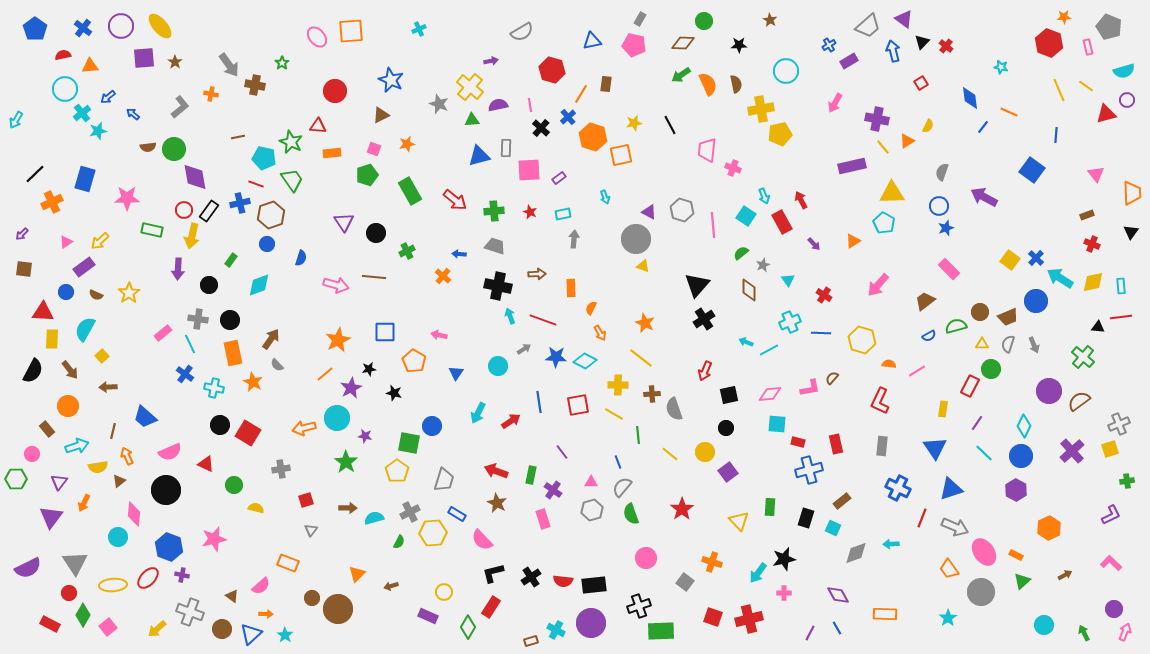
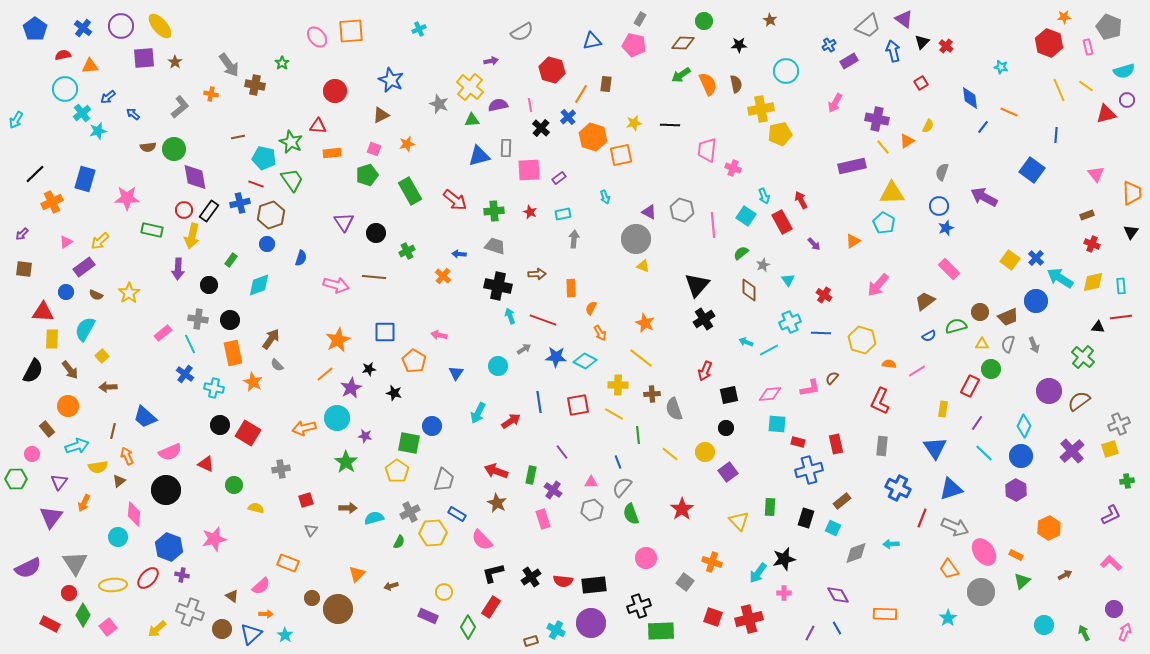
black line at (670, 125): rotated 60 degrees counterclockwise
